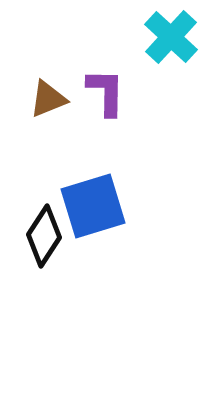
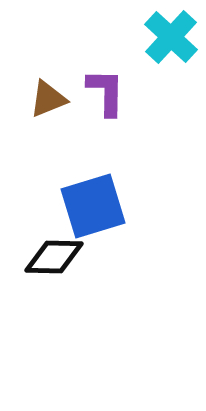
black diamond: moved 10 px right, 21 px down; rotated 58 degrees clockwise
